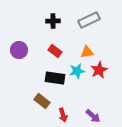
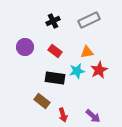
black cross: rotated 24 degrees counterclockwise
purple circle: moved 6 px right, 3 px up
